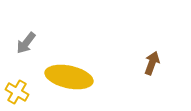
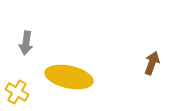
gray arrow: rotated 30 degrees counterclockwise
